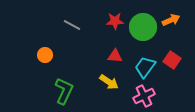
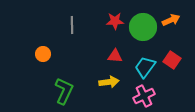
gray line: rotated 60 degrees clockwise
orange circle: moved 2 px left, 1 px up
yellow arrow: rotated 42 degrees counterclockwise
